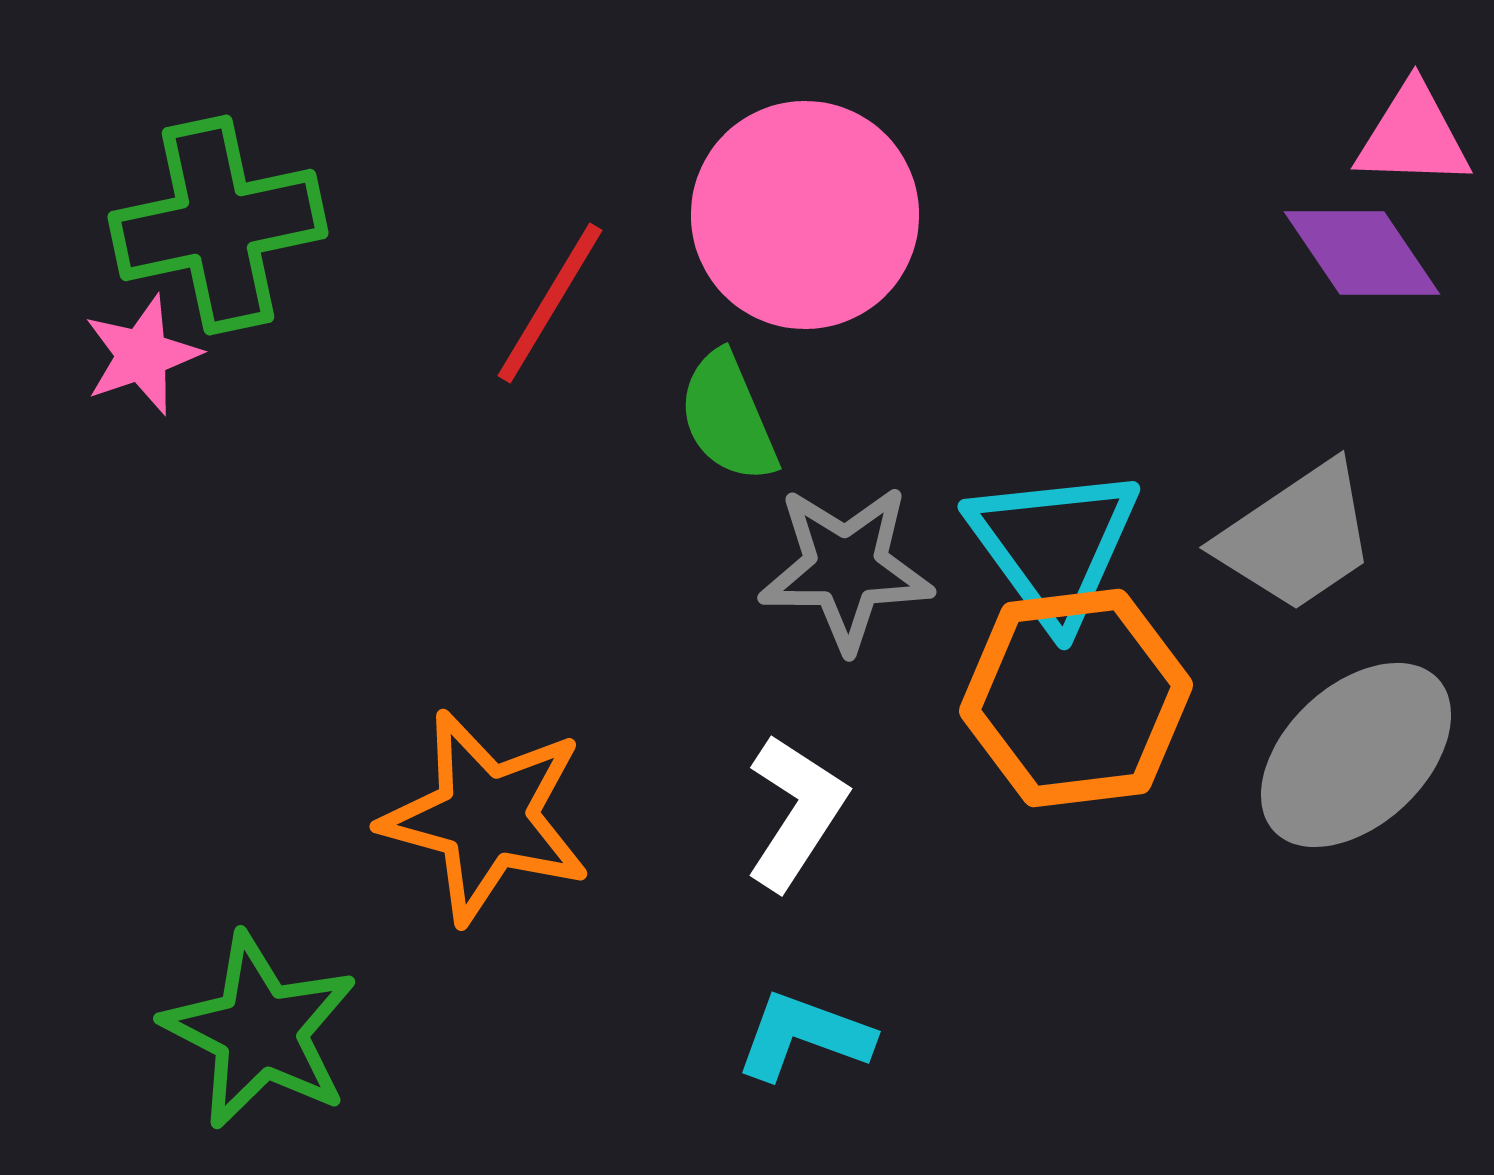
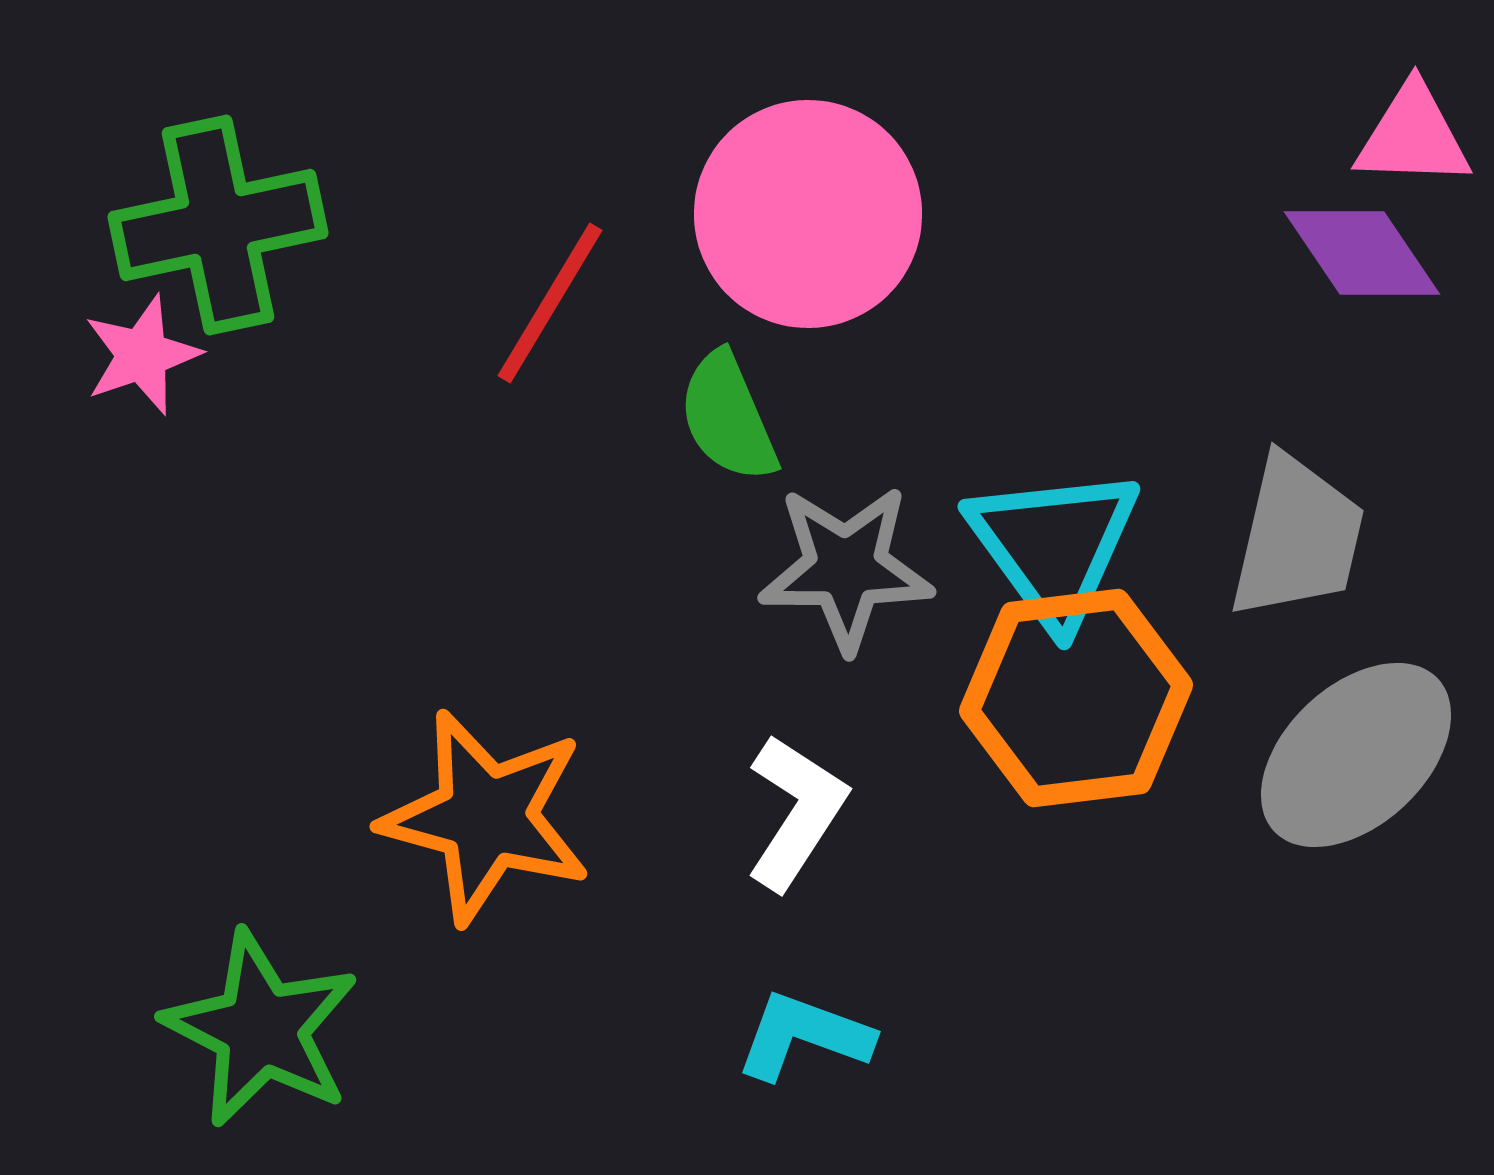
pink circle: moved 3 px right, 1 px up
gray trapezoid: rotated 43 degrees counterclockwise
green star: moved 1 px right, 2 px up
